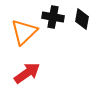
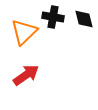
black diamond: moved 2 px right; rotated 25 degrees counterclockwise
red arrow: moved 1 px left, 2 px down
